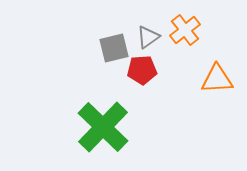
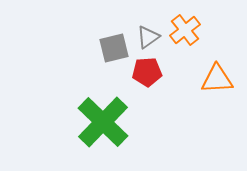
red pentagon: moved 5 px right, 2 px down
green cross: moved 5 px up
